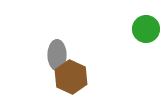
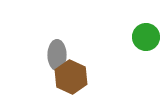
green circle: moved 8 px down
